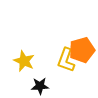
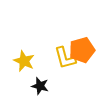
yellow L-shape: moved 1 px left, 2 px up; rotated 35 degrees counterclockwise
black star: rotated 18 degrees clockwise
